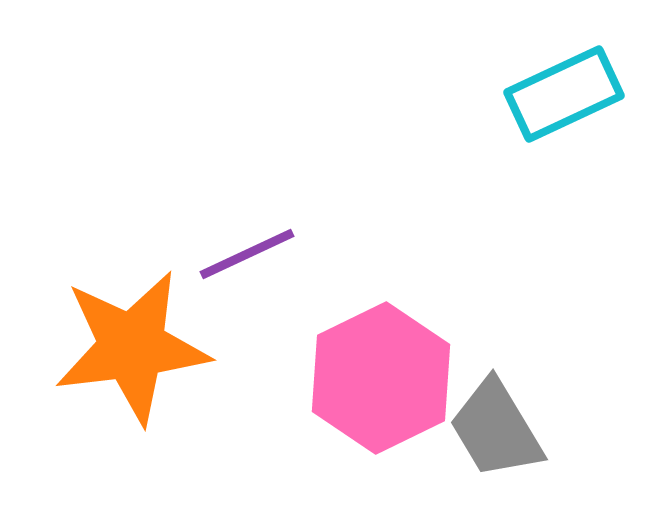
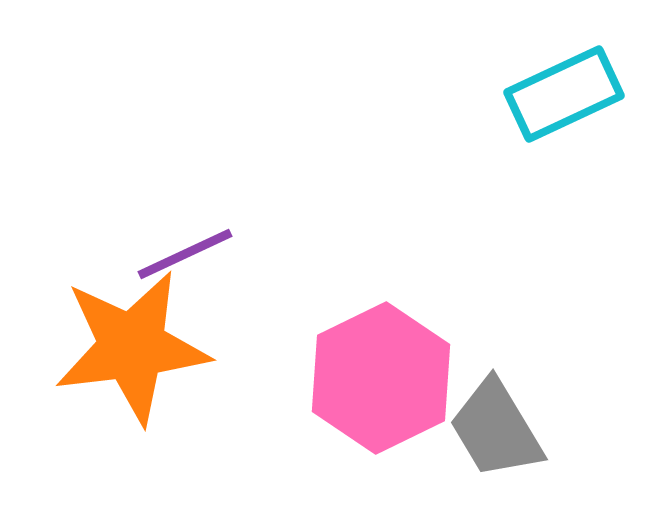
purple line: moved 62 px left
